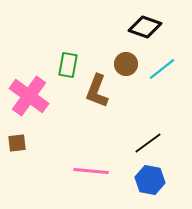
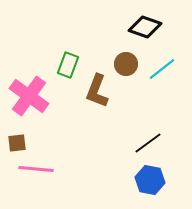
green rectangle: rotated 10 degrees clockwise
pink line: moved 55 px left, 2 px up
